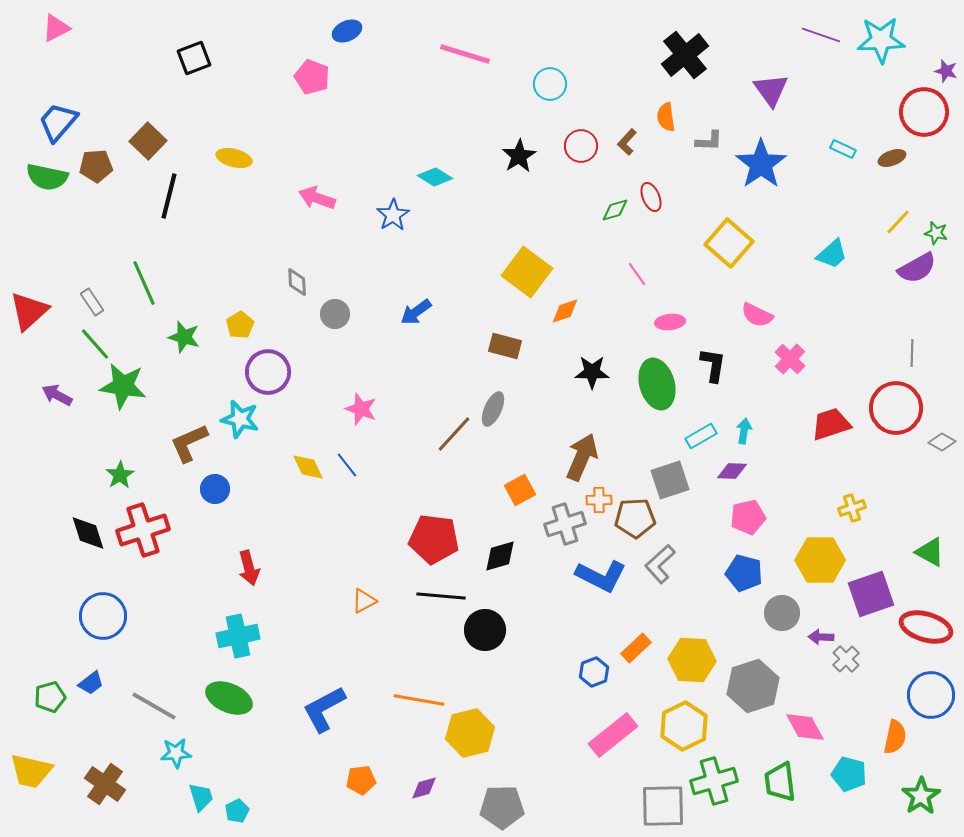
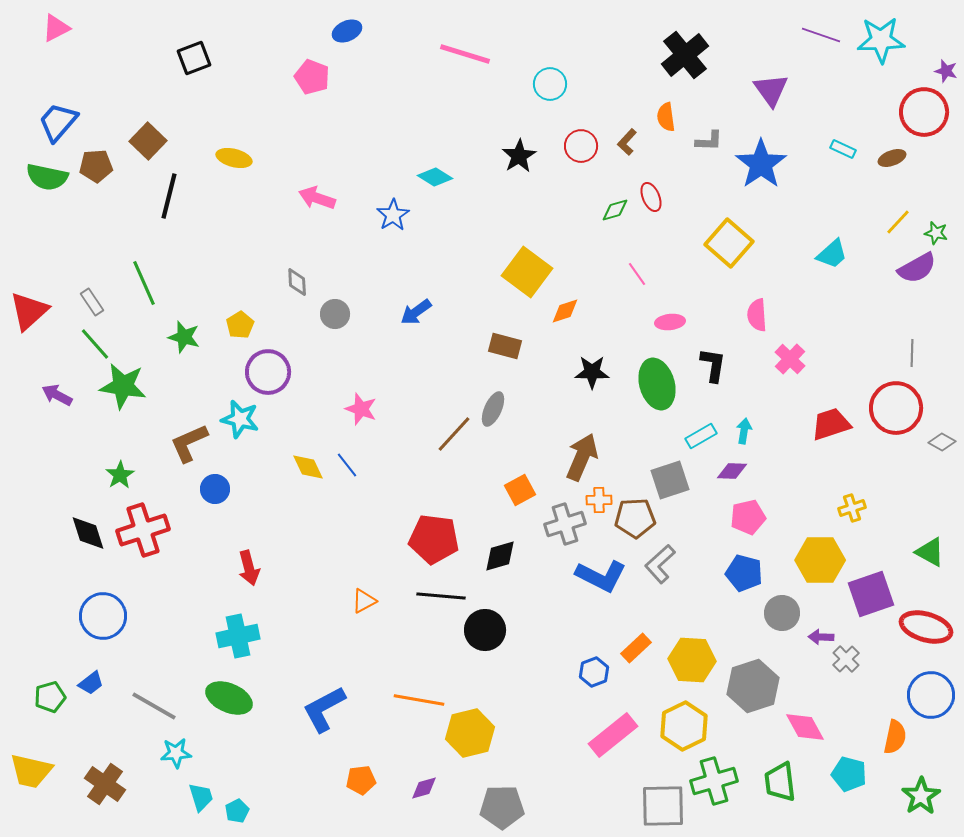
pink semicircle at (757, 315): rotated 60 degrees clockwise
